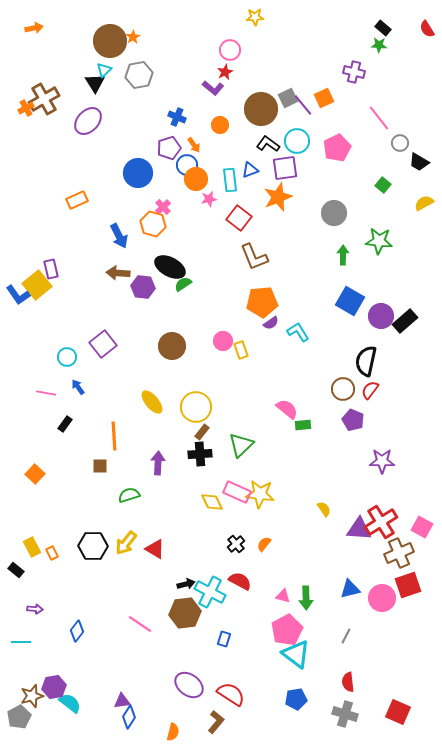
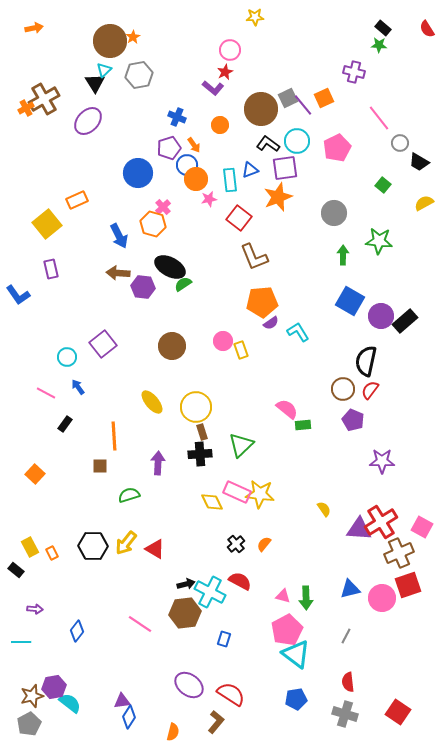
yellow square at (37, 285): moved 10 px right, 61 px up
pink line at (46, 393): rotated 18 degrees clockwise
brown rectangle at (202, 432): rotated 56 degrees counterclockwise
yellow rectangle at (32, 547): moved 2 px left
red square at (398, 712): rotated 10 degrees clockwise
gray pentagon at (19, 717): moved 10 px right, 7 px down
